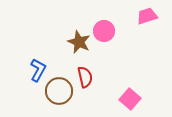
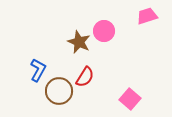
red semicircle: rotated 45 degrees clockwise
